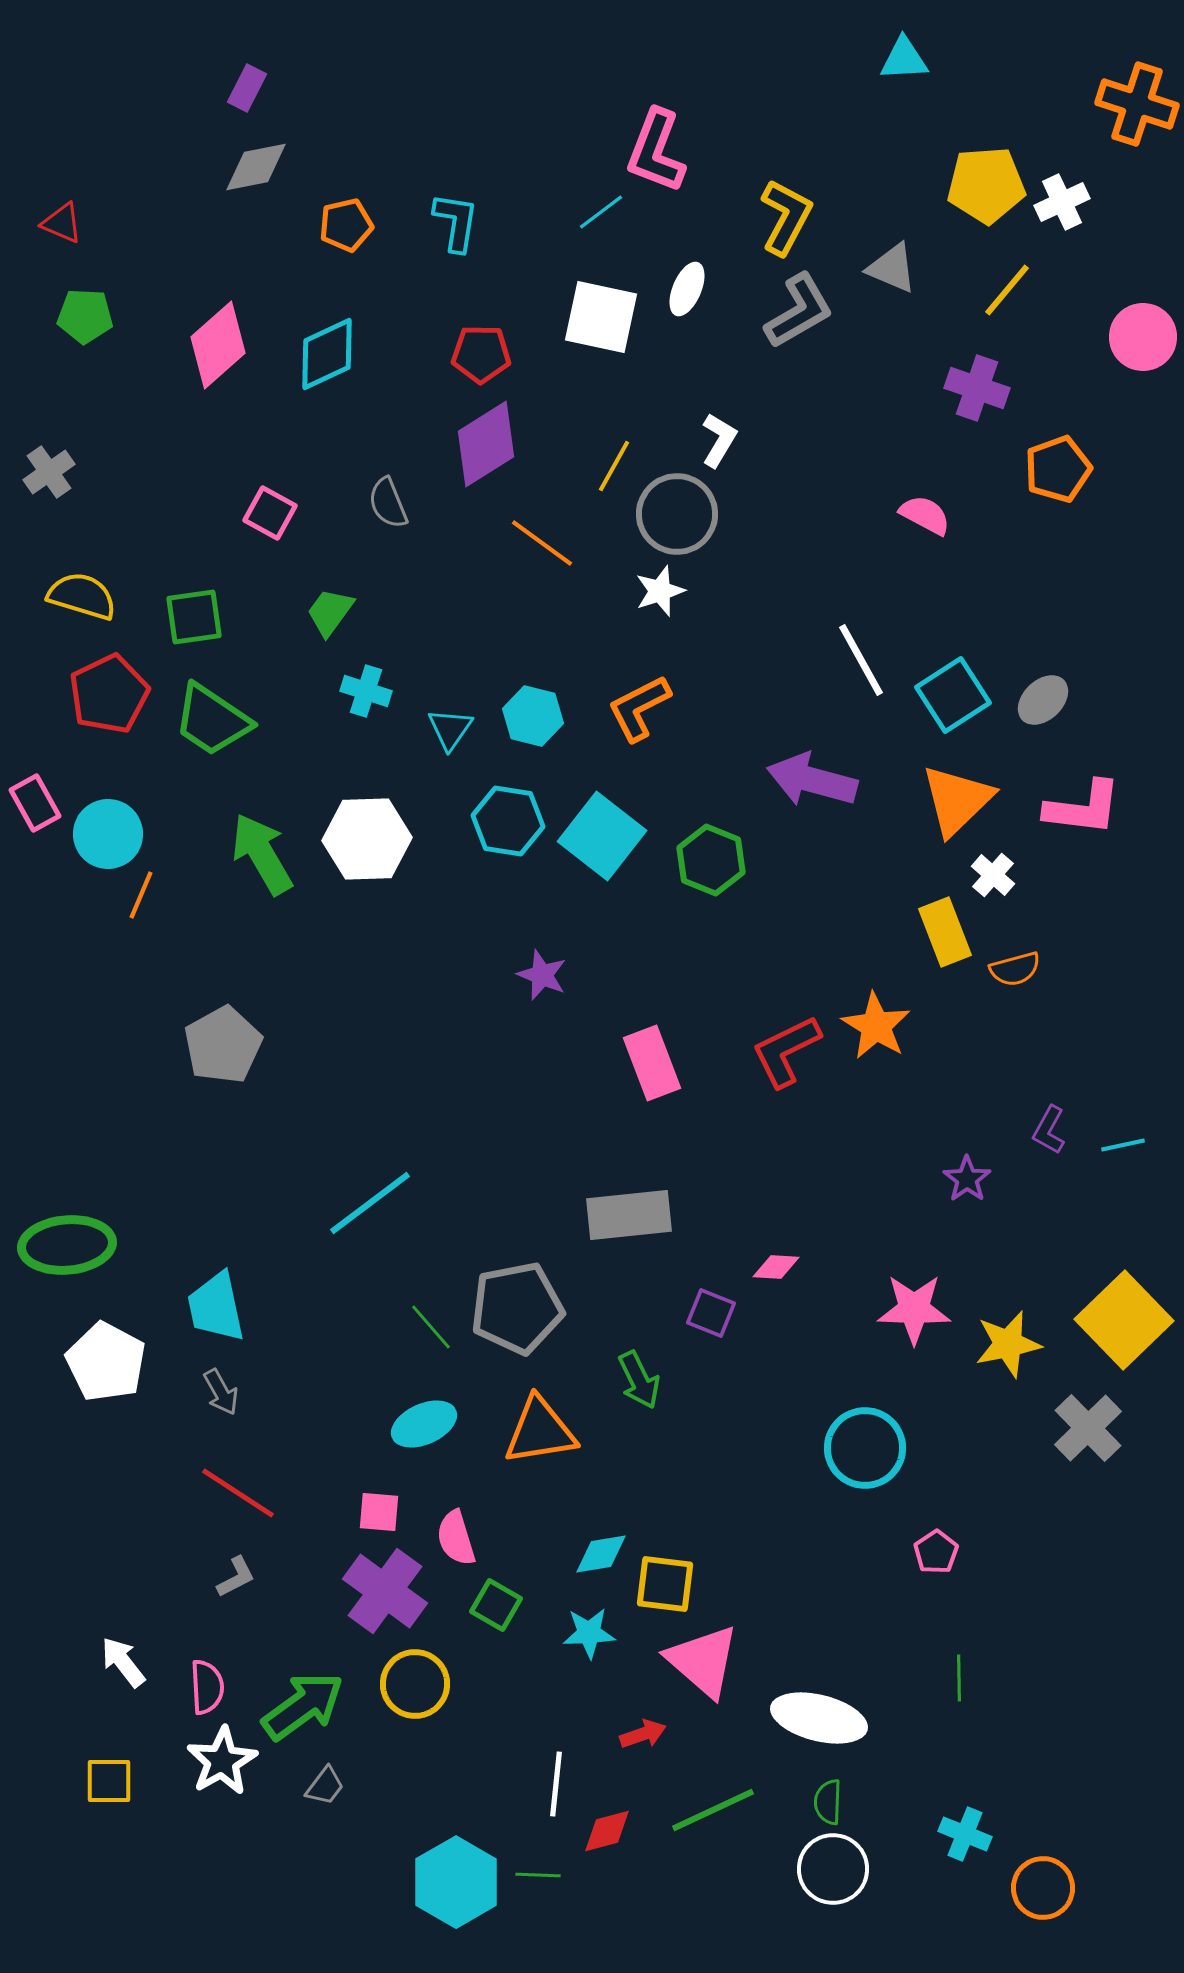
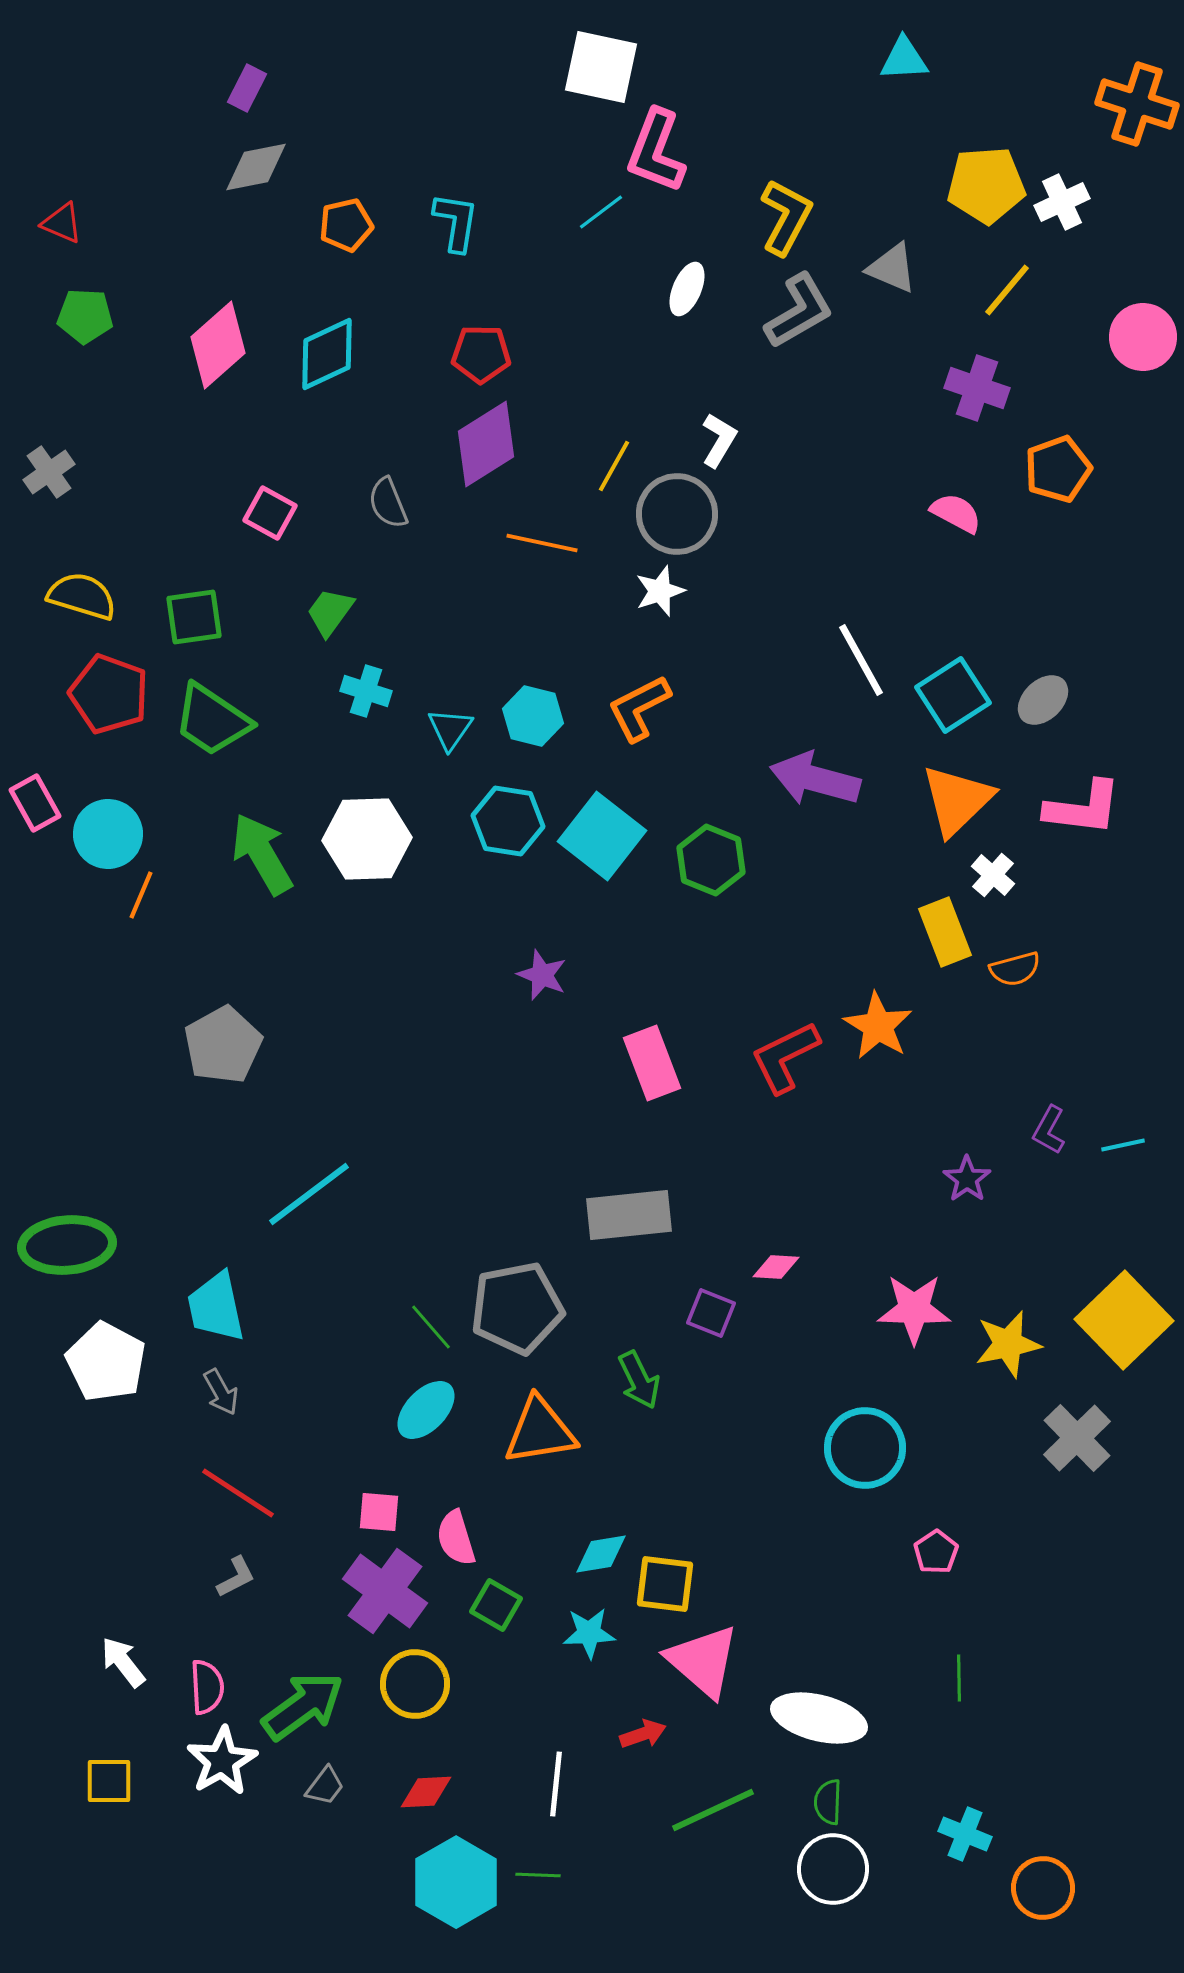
white square at (601, 317): moved 250 px up
pink semicircle at (925, 515): moved 31 px right, 2 px up
orange line at (542, 543): rotated 24 degrees counterclockwise
red pentagon at (109, 694): rotated 26 degrees counterclockwise
purple arrow at (812, 780): moved 3 px right, 1 px up
orange star at (876, 1026): moved 2 px right
red L-shape at (786, 1051): moved 1 px left, 6 px down
cyan line at (370, 1203): moved 61 px left, 9 px up
cyan ellipse at (424, 1424): moved 2 px right, 14 px up; rotated 22 degrees counterclockwise
gray cross at (1088, 1428): moved 11 px left, 10 px down
red diamond at (607, 1831): moved 181 px left, 39 px up; rotated 12 degrees clockwise
